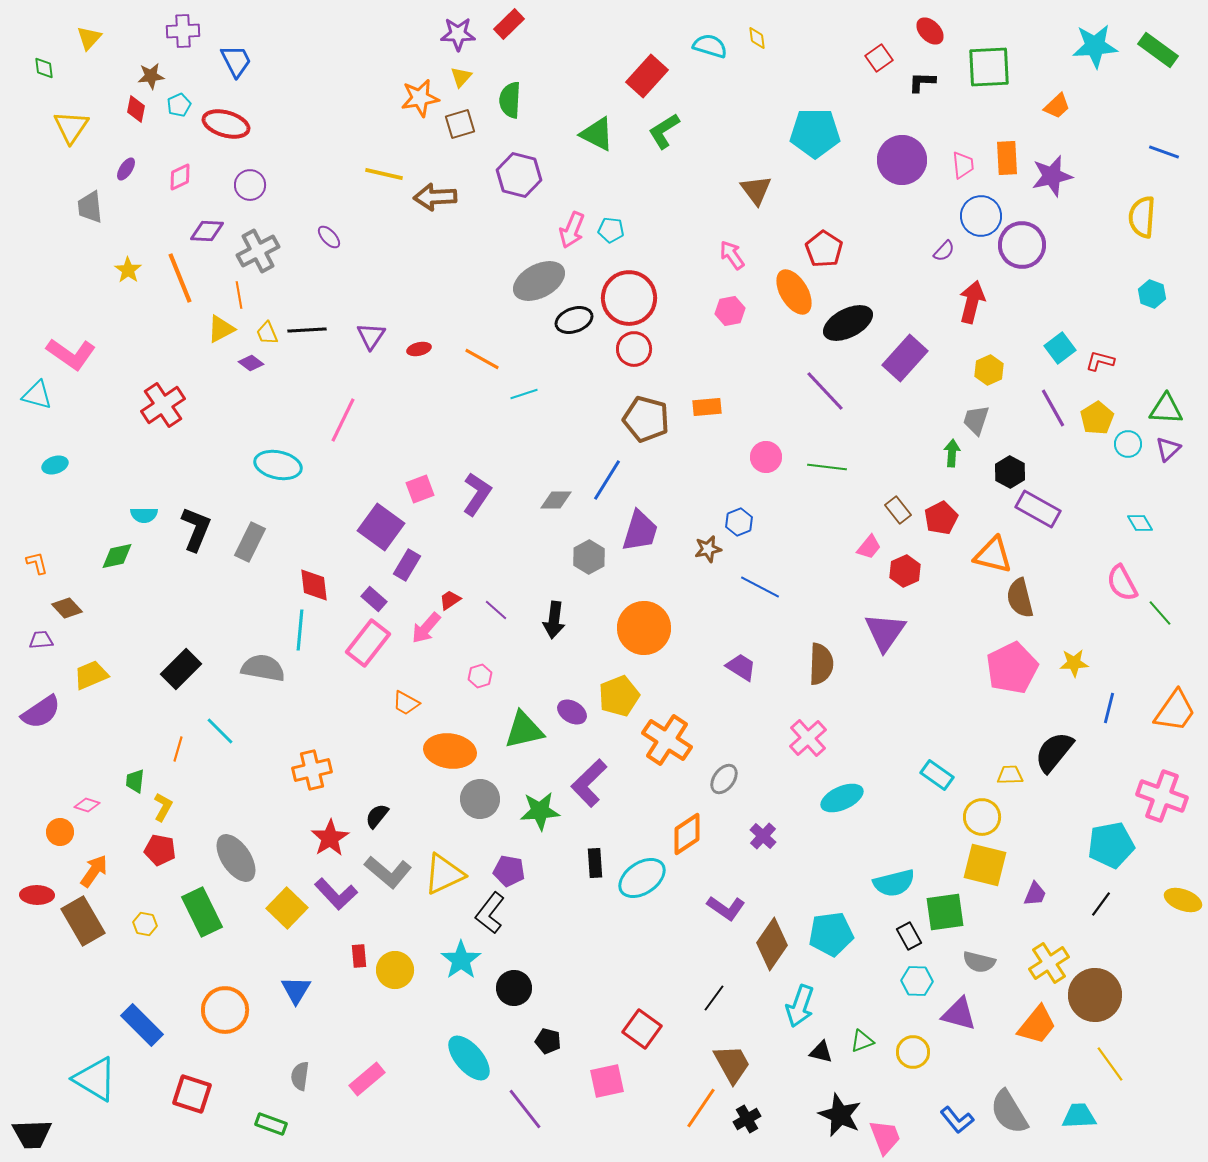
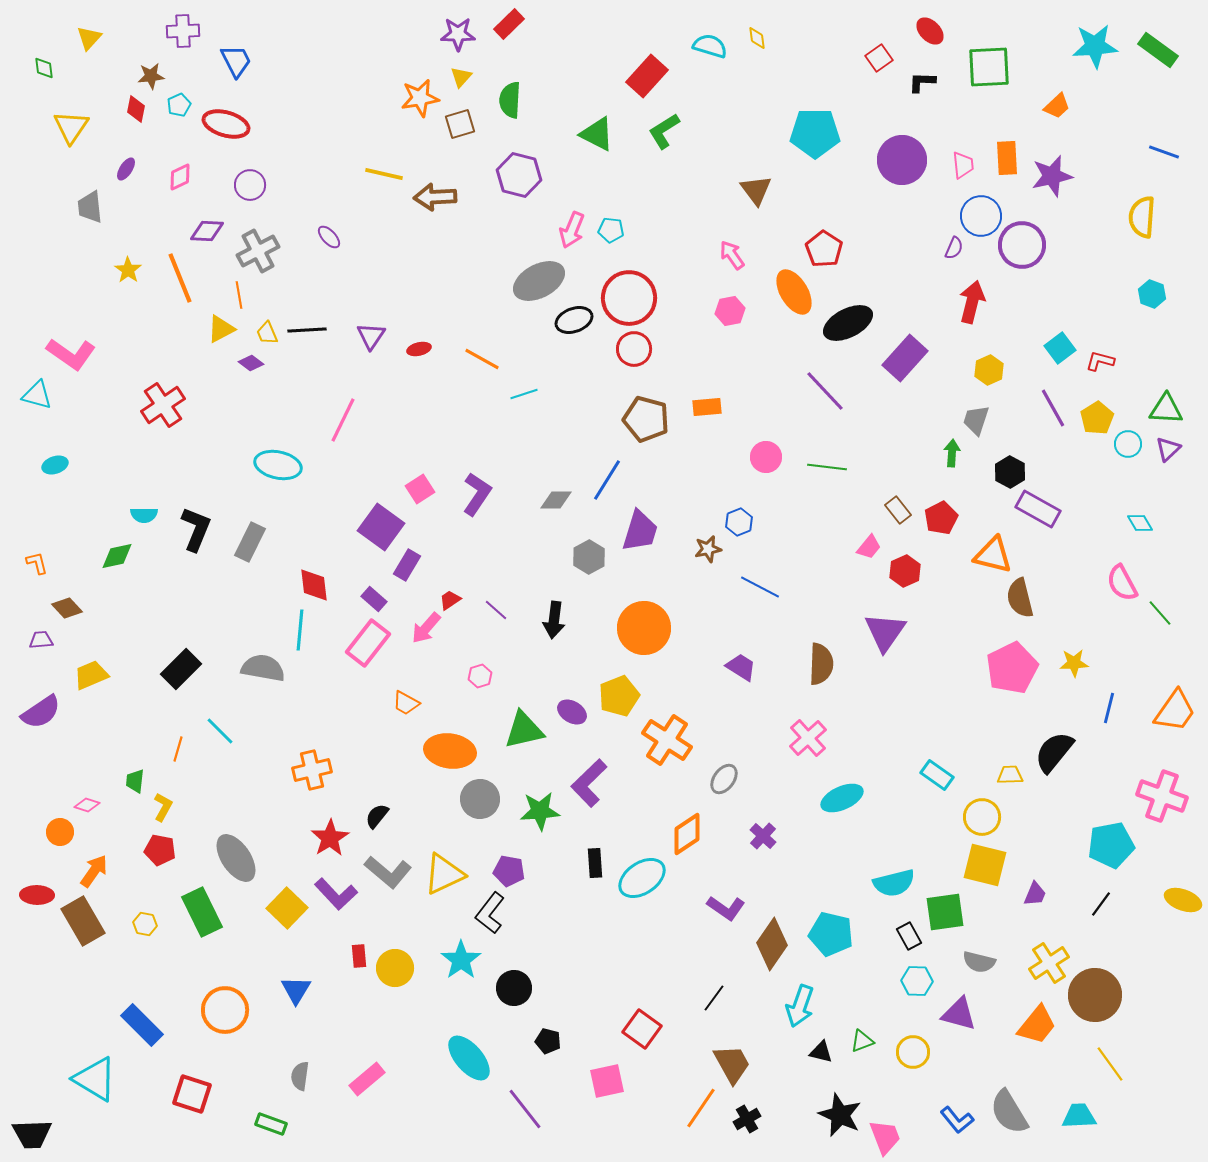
purple semicircle at (944, 251): moved 10 px right, 3 px up; rotated 20 degrees counterclockwise
pink square at (420, 489): rotated 12 degrees counterclockwise
cyan pentagon at (831, 934): rotated 21 degrees clockwise
yellow circle at (395, 970): moved 2 px up
